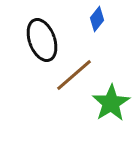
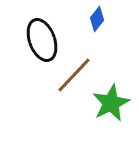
brown line: rotated 6 degrees counterclockwise
green star: rotated 6 degrees clockwise
